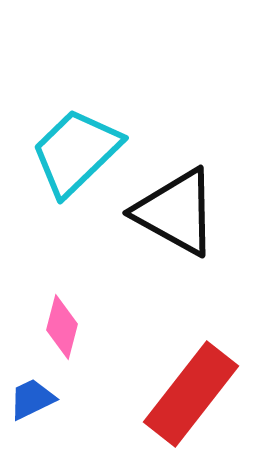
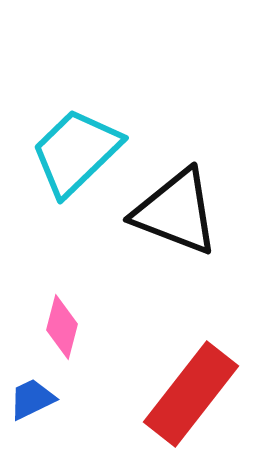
black triangle: rotated 8 degrees counterclockwise
